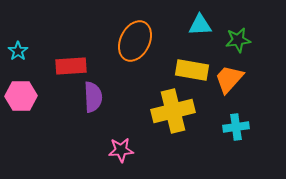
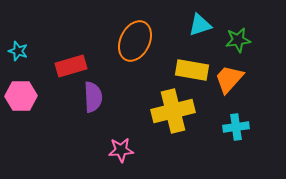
cyan triangle: rotated 15 degrees counterclockwise
cyan star: rotated 18 degrees counterclockwise
red rectangle: rotated 12 degrees counterclockwise
